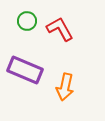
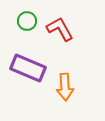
purple rectangle: moved 3 px right, 2 px up
orange arrow: rotated 16 degrees counterclockwise
